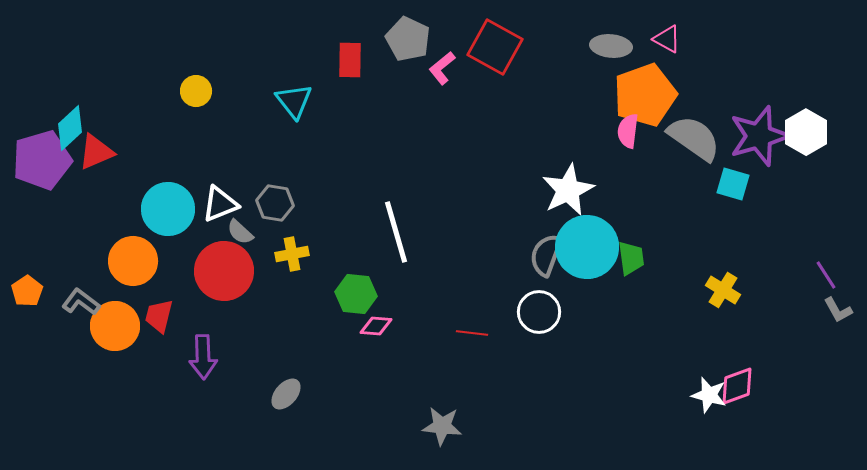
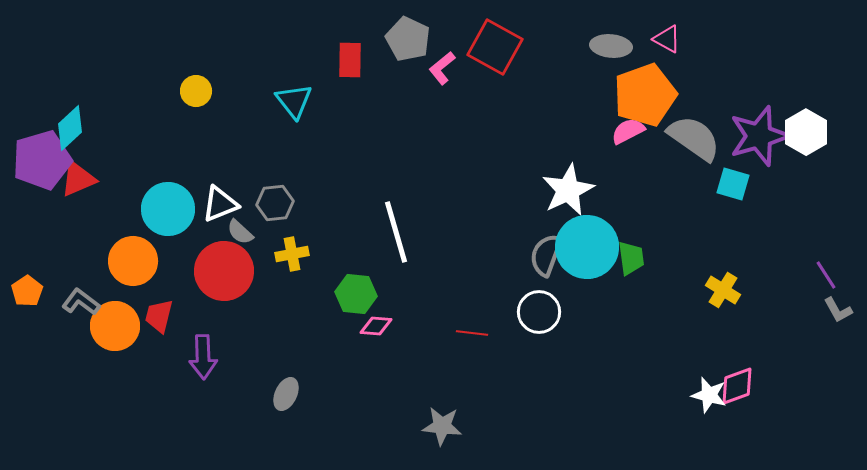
pink semicircle at (628, 131): rotated 56 degrees clockwise
red triangle at (96, 152): moved 18 px left, 27 px down
gray hexagon at (275, 203): rotated 15 degrees counterclockwise
gray ellipse at (286, 394): rotated 16 degrees counterclockwise
